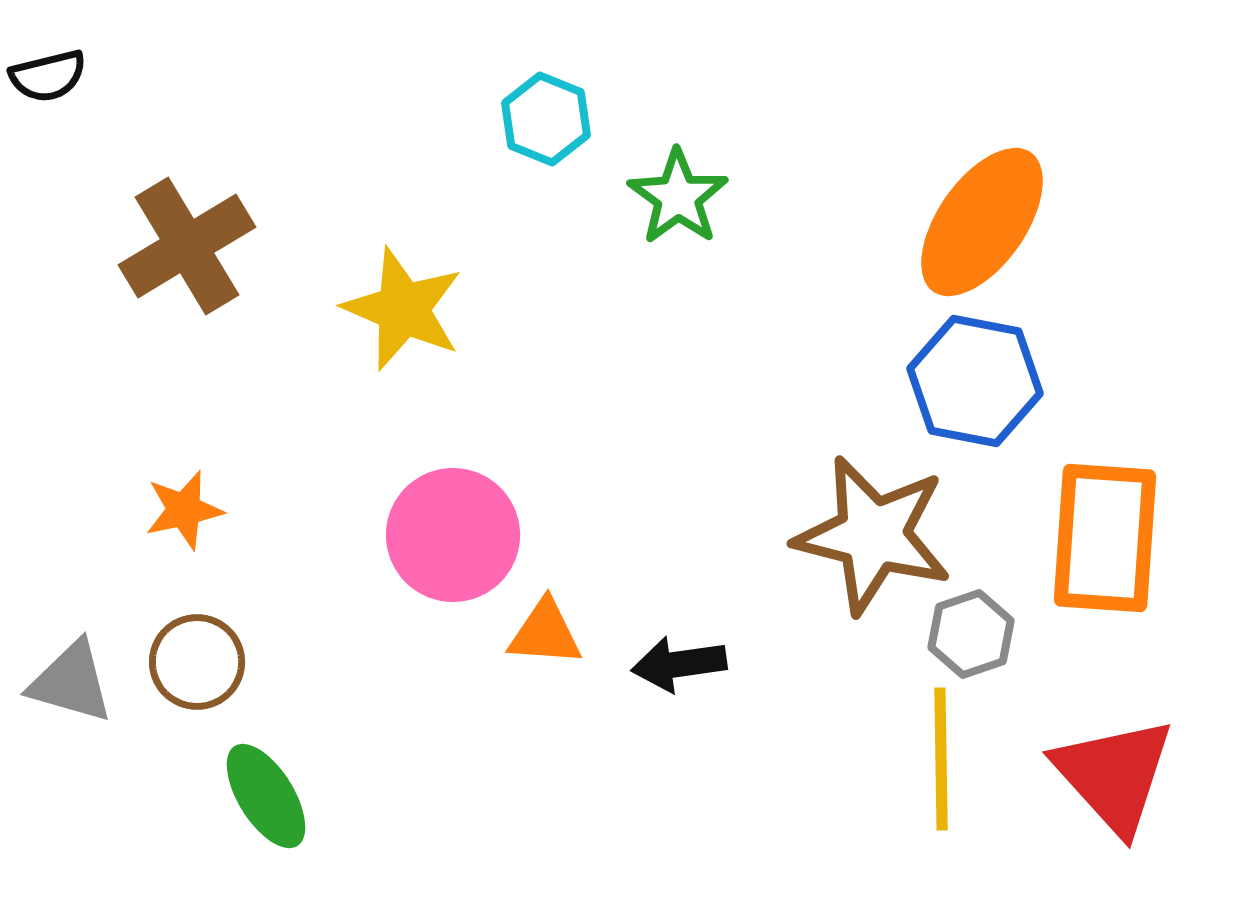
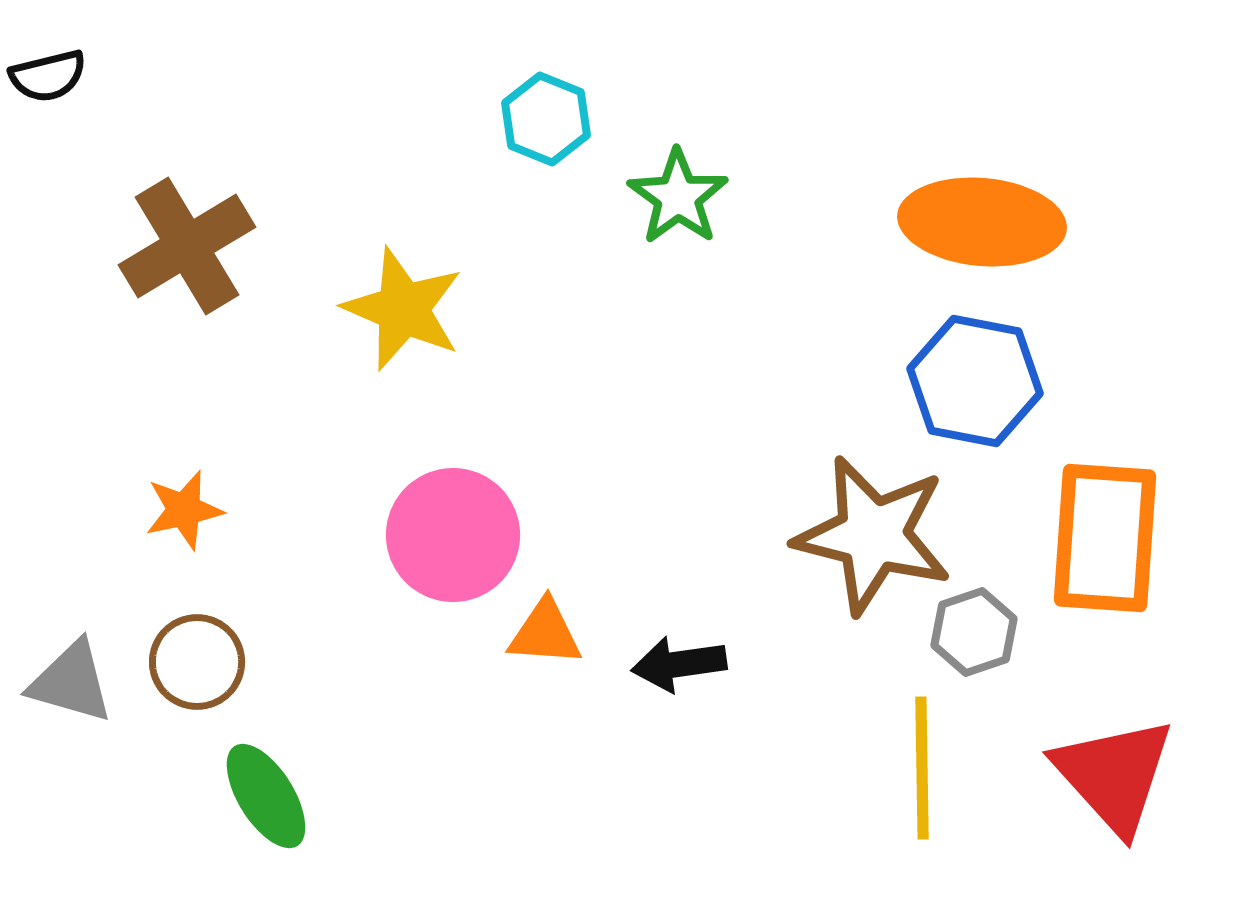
orange ellipse: rotated 60 degrees clockwise
gray hexagon: moved 3 px right, 2 px up
yellow line: moved 19 px left, 9 px down
